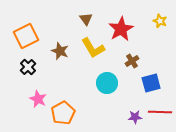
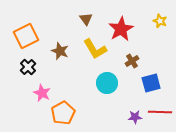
yellow L-shape: moved 2 px right, 1 px down
pink star: moved 4 px right, 6 px up
